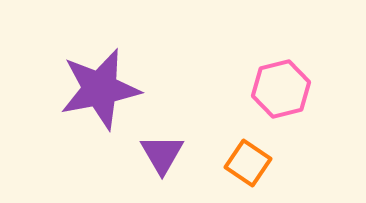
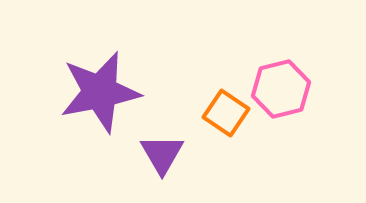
purple star: moved 3 px down
orange square: moved 22 px left, 50 px up
